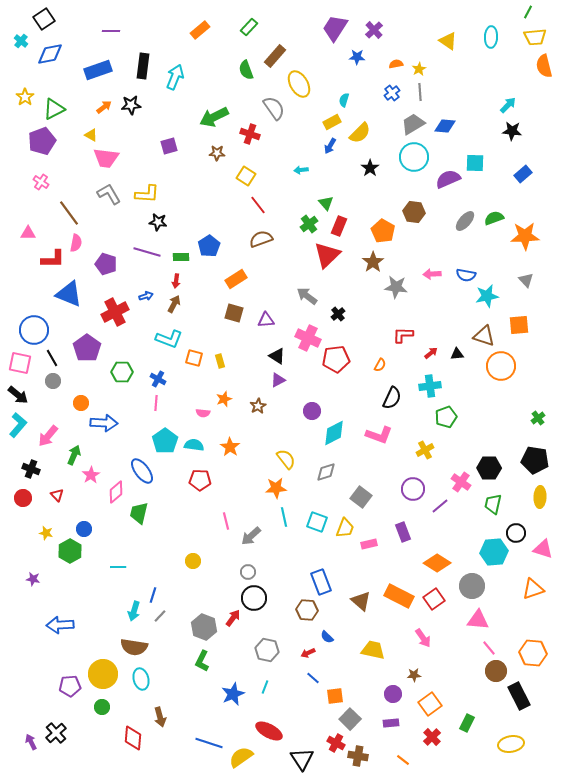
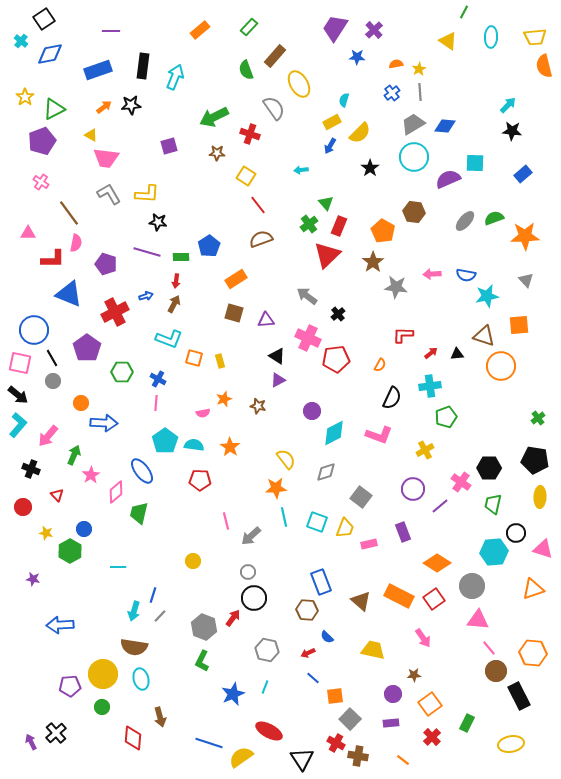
green line at (528, 12): moved 64 px left
brown star at (258, 406): rotated 28 degrees counterclockwise
pink semicircle at (203, 413): rotated 16 degrees counterclockwise
red circle at (23, 498): moved 9 px down
